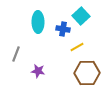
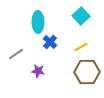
blue cross: moved 13 px left, 13 px down; rotated 32 degrees clockwise
yellow line: moved 4 px right
gray line: rotated 35 degrees clockwise
brown hexagon: moved 1 px up
